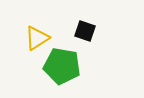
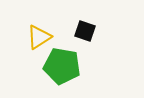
yellow triangle: moved 2 px right, 1 px up
